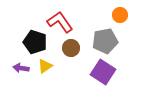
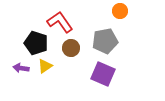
orange circle: moved 4 px up
black pentagon: moved 1 px right, 1 px down
purple square: moved 2 px down; rotated 10 degrees counterclockwise
